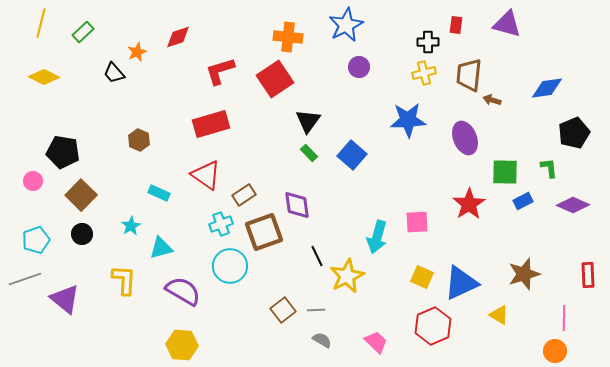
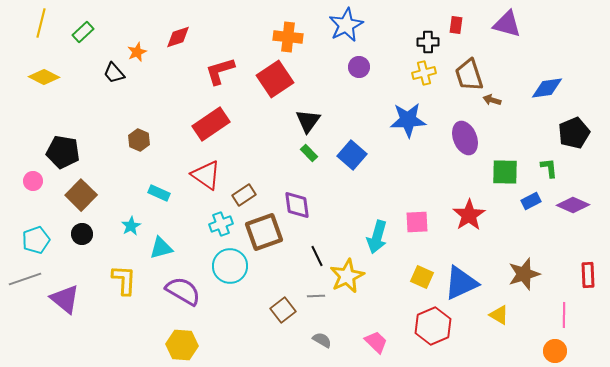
brown trapezoid at (469, 75): rotated 24 degrees counterclockwise
red rectangle at (211, 124): rotated 18 degrees counterclockwise
blue rectangle at (523, 201): moved 8 px right
red star at (469, 204): moved 11 px down
gray line at (316, 310): moved 14 px up
pink line at (564, 318): moved 3 px up
